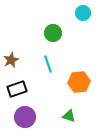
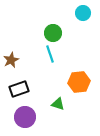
cyan line: moved 2 px right, 10 px up
black rectangle: moved 2 px right
green triangle: moved 11 px left, 12 px up
